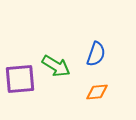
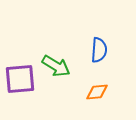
blue semicircle: moved 3 px right, 4 px up; rotated 15 degrees counterclockwise
